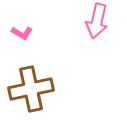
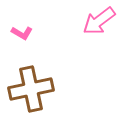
pink arrow: moved 2 px right; rotated 40 degrees clockwise
